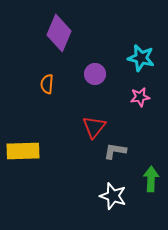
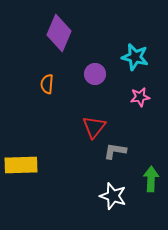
cyan star: moved 6 px left, 1 px up
yellow rectangle: moved 2 px left, 14 px down
